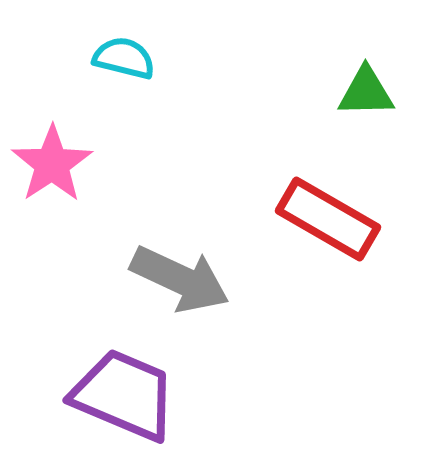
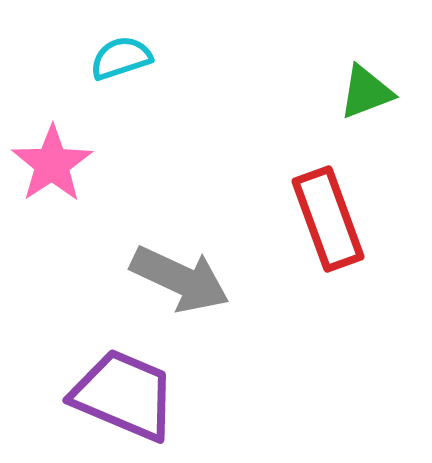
cyan semicircle: moved 3 px left; rotated 32 degrees counterclockwise
green triangle: rotated 20 degrees counterclockwise
red rectangle: rotated 40 degrees clockwise
